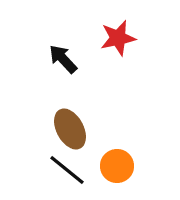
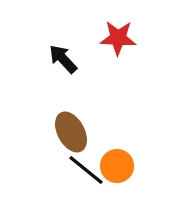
red star: rotated 15 degrees clockwise
brown ellipse: moved 1 px right, 3 px down
black line: moved 19 px right
